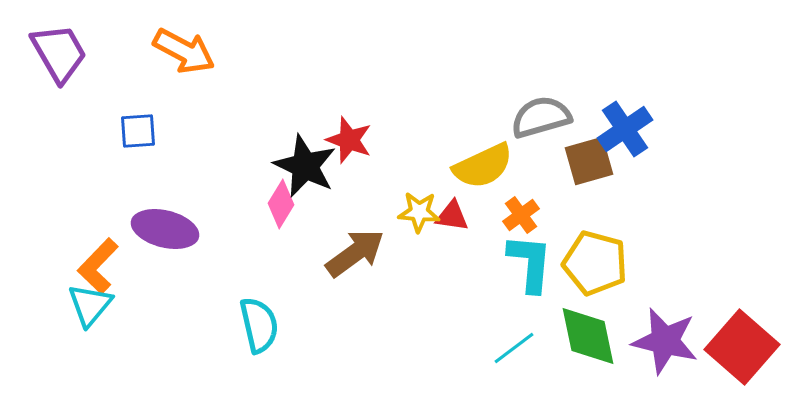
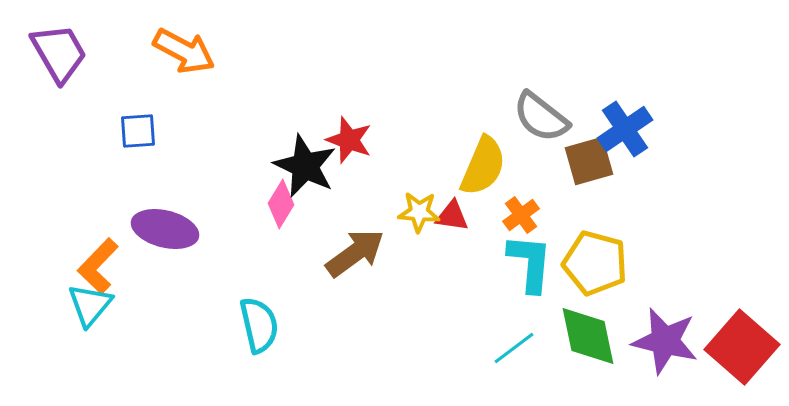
gray semicircle: rotated 126 degrees counterclockwise
yellow semicircle: rotated 42 degrees counterclockwise
